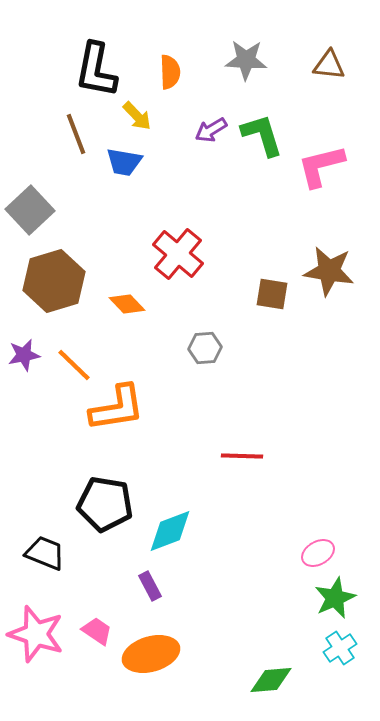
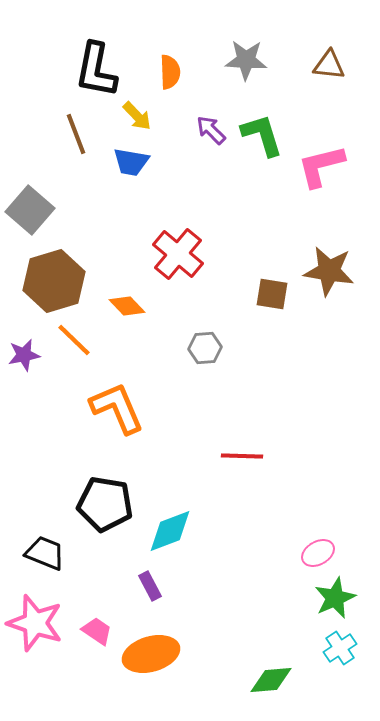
purple arrow: rotated 76 degrees clockwise
blue trapezoid: moved 7 px right
gray square: rotated 6 degrees counterclockwise
orange diamond: moved 2 px down
orange line: moved 25 px up
orange L-shape: rotated 104 degrees counterclockwise
pink star: moved 1 px left, 11 px up
